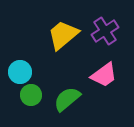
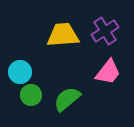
yellow trapezoid: rotated 36 degrees clockwise
pink trapezoid: moved 4 px right, 3 px up; rotated 16 degrees counterclockwise
